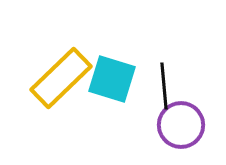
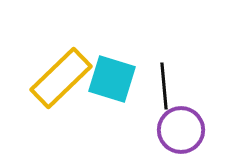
purple circle: moved 5 px down
